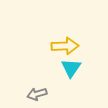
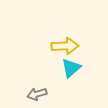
cyan triangle: rotated 15 degrees clockwise
